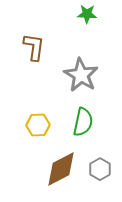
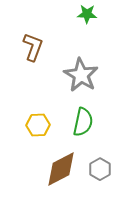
brown L-shape: moved 1 px left; rotated 12 degrees clockwise
